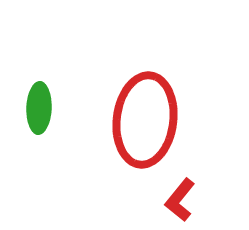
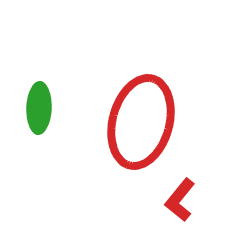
red ellipse: moved 4 px left, 2 px down; rotated 8 degrees clockwise
